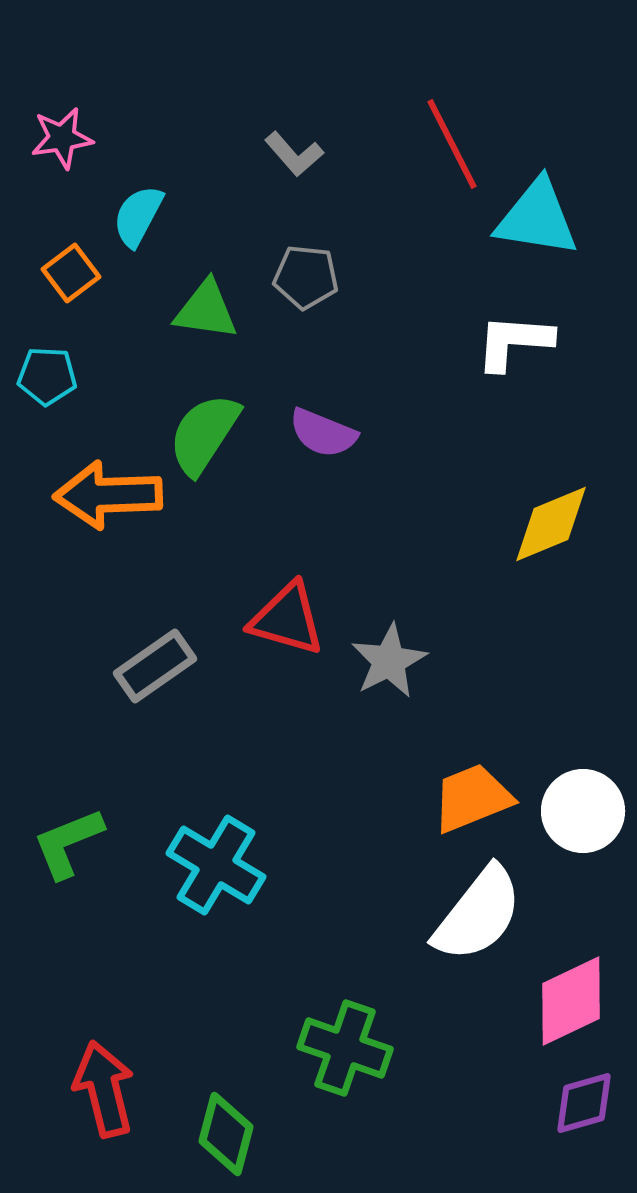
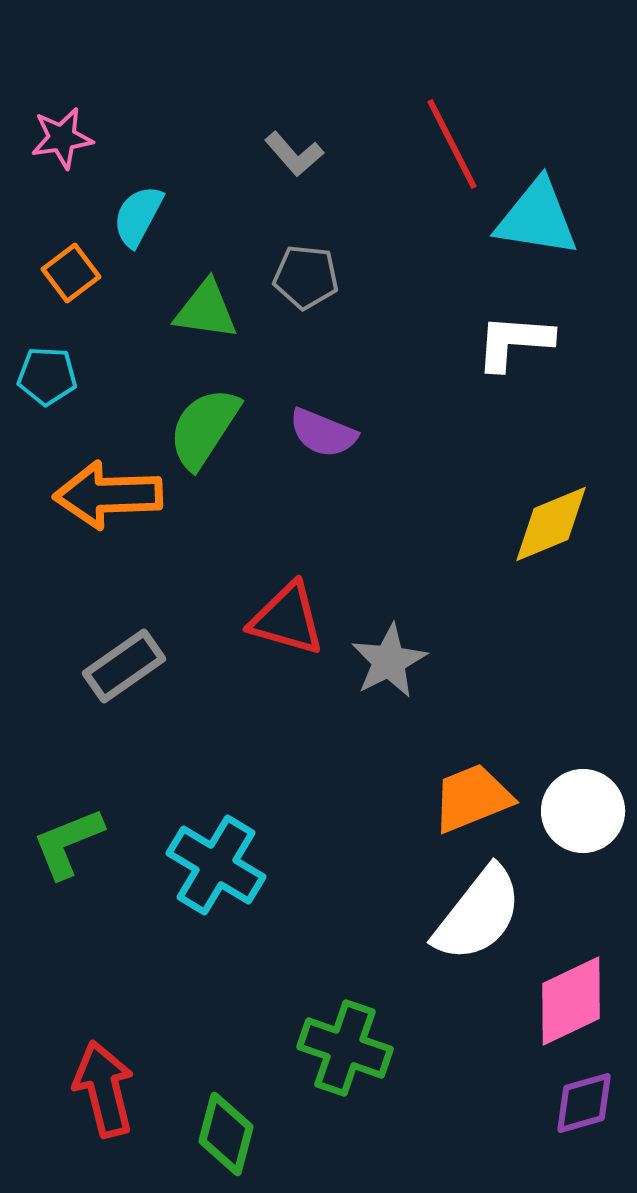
green semicircle: moved 6 px up
gray rectangle: moved 31 px left
